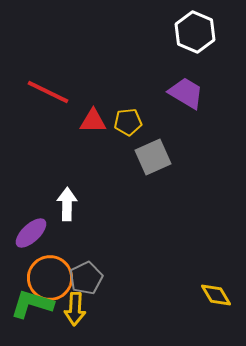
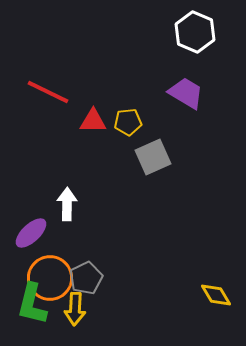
green L-shape: rotated 93 degrees counterclockwise
